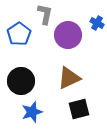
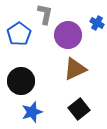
brown triangle: moved 6 px right, 9 px up
black square: rotated 25 degrees counterclockwise
